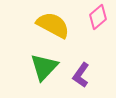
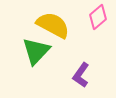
green triangle: moved 8 px left, 16 px up
